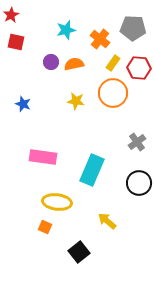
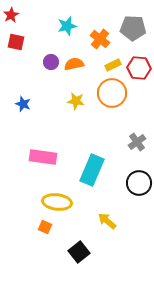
cyan star: moved 1 px right, 4 px up
yellow rectangle: moved 2 px down; rotated 28 degrees clockwise
orange circle: moved 1 px left
